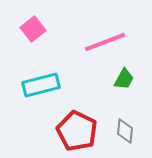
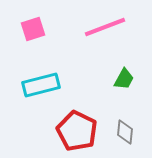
pink square: rotated 20 degrees clockwise
pink line: moved 15 px up
gray diamond: moved 1 px down
